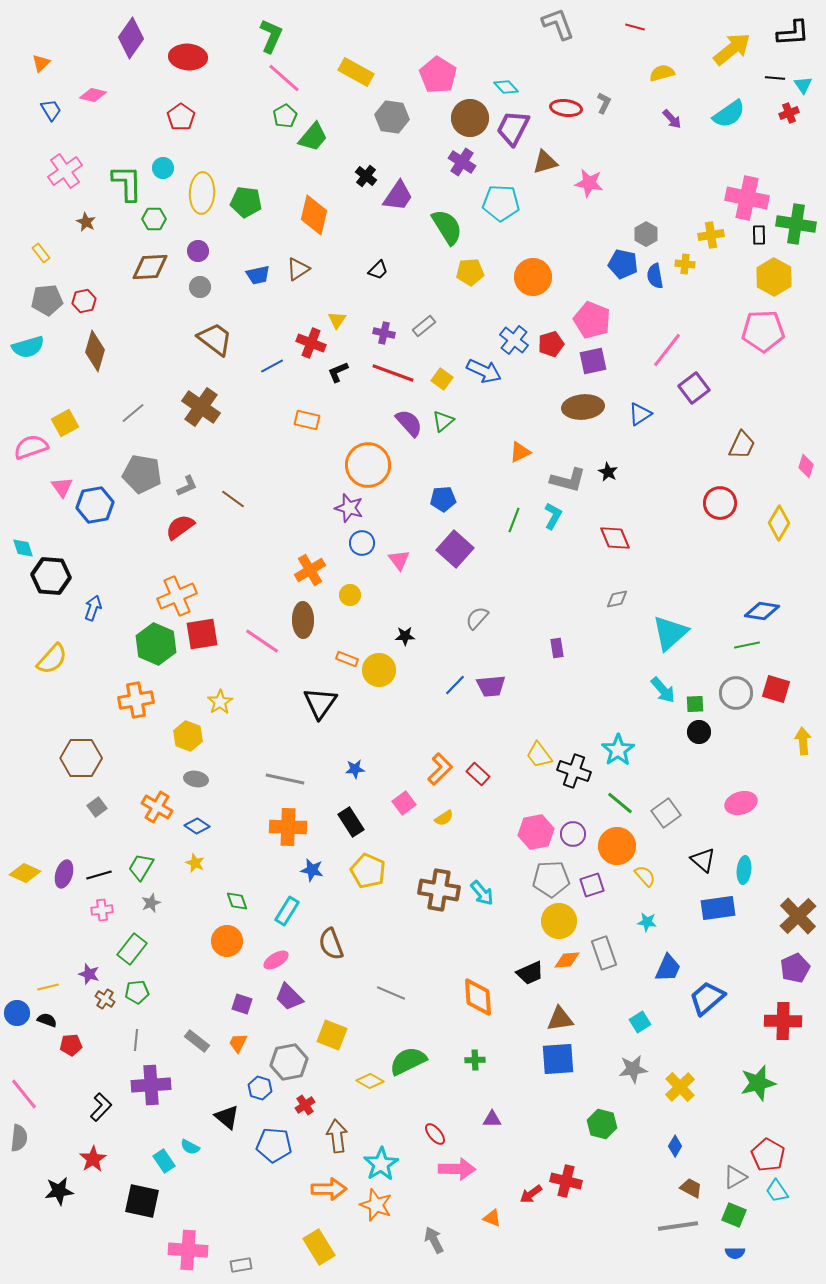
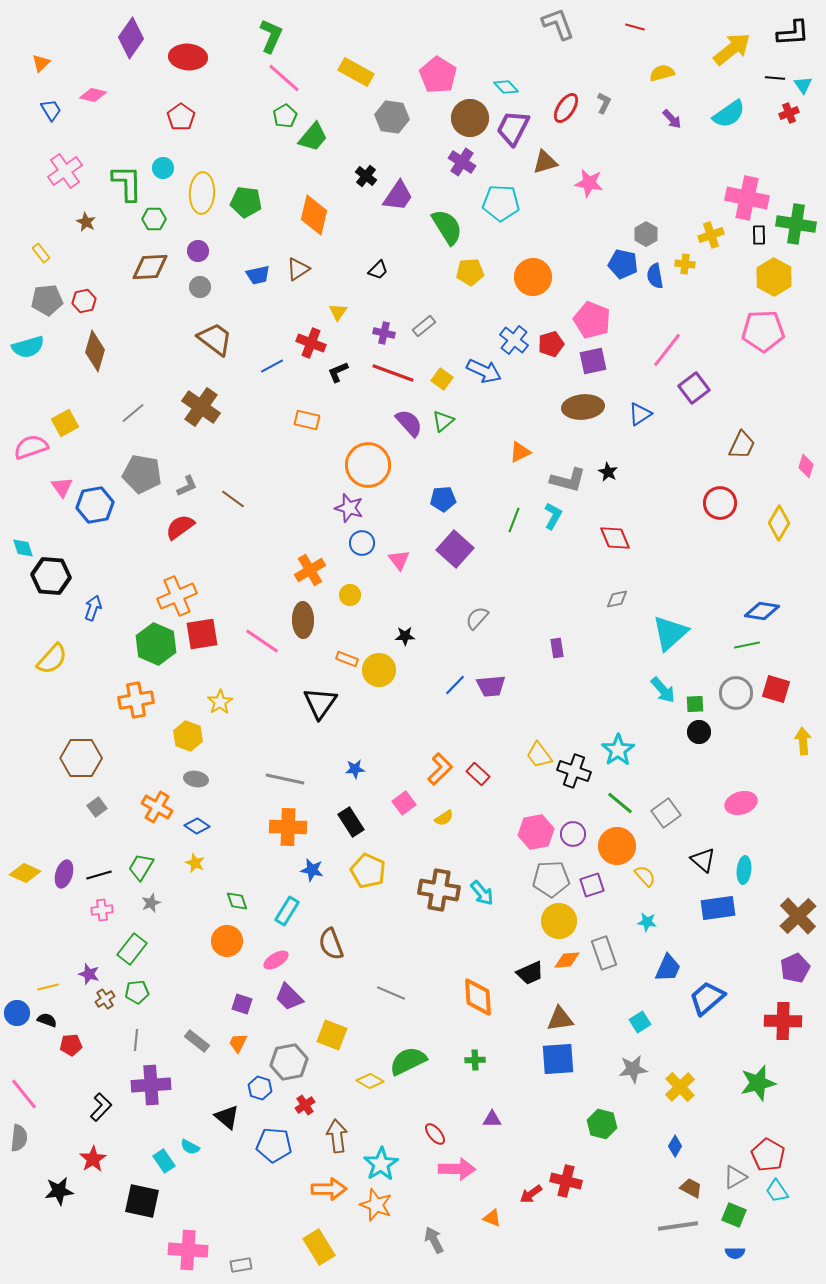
red ellipse at (566, 108): rotated 64 degrees counterclockwise
yellow cross at (711, 235): rotated 10 degrees counterclockwise
yellow triangle at (337, 320): moved 1 px right, 8 px up
brown cross at (105, 999): rotated 24 degrees clockwise
